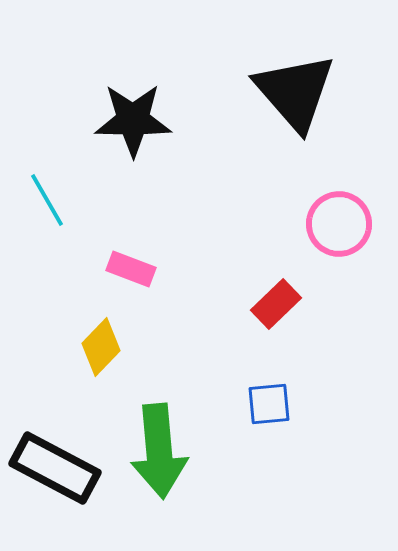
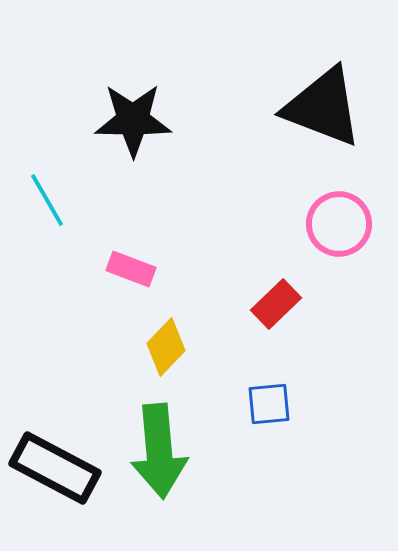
black triangle: moved 28 px right, 15 px down; rotated 28 degrees counterclockwise
yellow diamond: moved 65 px right
